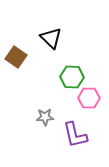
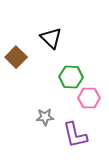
brown square: rotated 10 degrees clockwise
green hexagon: moved 1 px left
